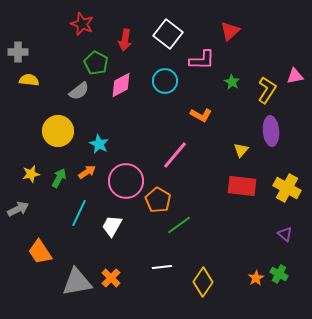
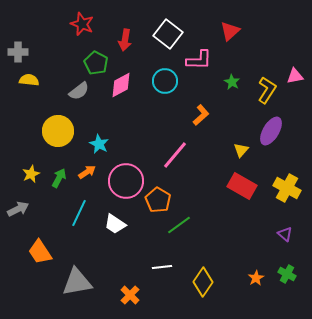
pink L-shape: moved 3 px left
orange L-shape: rotated 70 degrees counterclockwise
purple ellipse: rotated 36 degrees clockwise
yellow star: rotated 12 degrees counterclockwise
red rectangle: rotated 24 degrees clockwise
white trapezoid: moved 3 px right, 2 px up; rotated 85 degrees counterclockwise
green cross: moved 8 px right
orange cross: moved 19 px right, 17 px down
